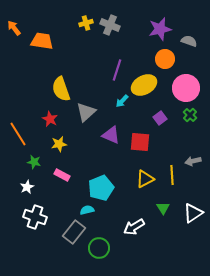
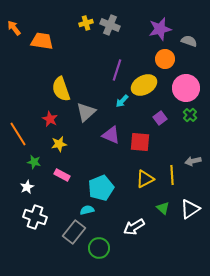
green triangle: rotated 16 degrees counterclockwise
white triangle: moved 3 px left, 4 px up
